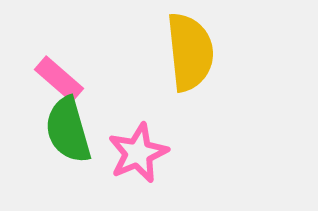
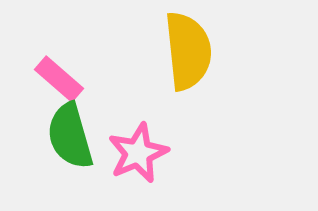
yellow semicircle: moved 2 px left, 1 px up
green semicircle: moved 2 px right, 6 px down
